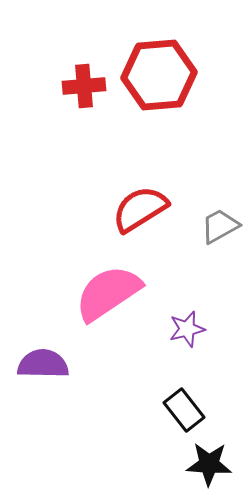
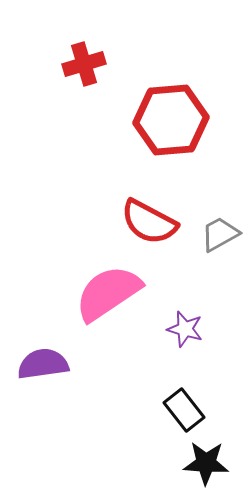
red hexagon: moved 12 px right, 45 px down
red cross: moved 22 px up; rotated 12 degrees counterclockwise
red semicircle: moved 9 px right, 13 px down; rotated 120 degrees counterclockwise
gray trapezoid: moved 8 px down
purple star: moved 2 px left; rotated 30 degrees clockwise
purple semicircle: rotated 9 degrees counterclockwise
black star: moved 3 px left, 1 px up
